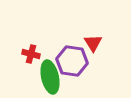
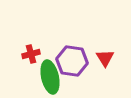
red triangle: moved 12 px right, 15 px down
red cross: rotated 30 degrees counterclockwise
